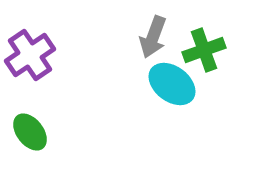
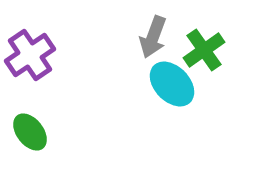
green cross: rotated 15 degrees counterclockwise
cyan ellipse: rotated 9 degrees clockwise
